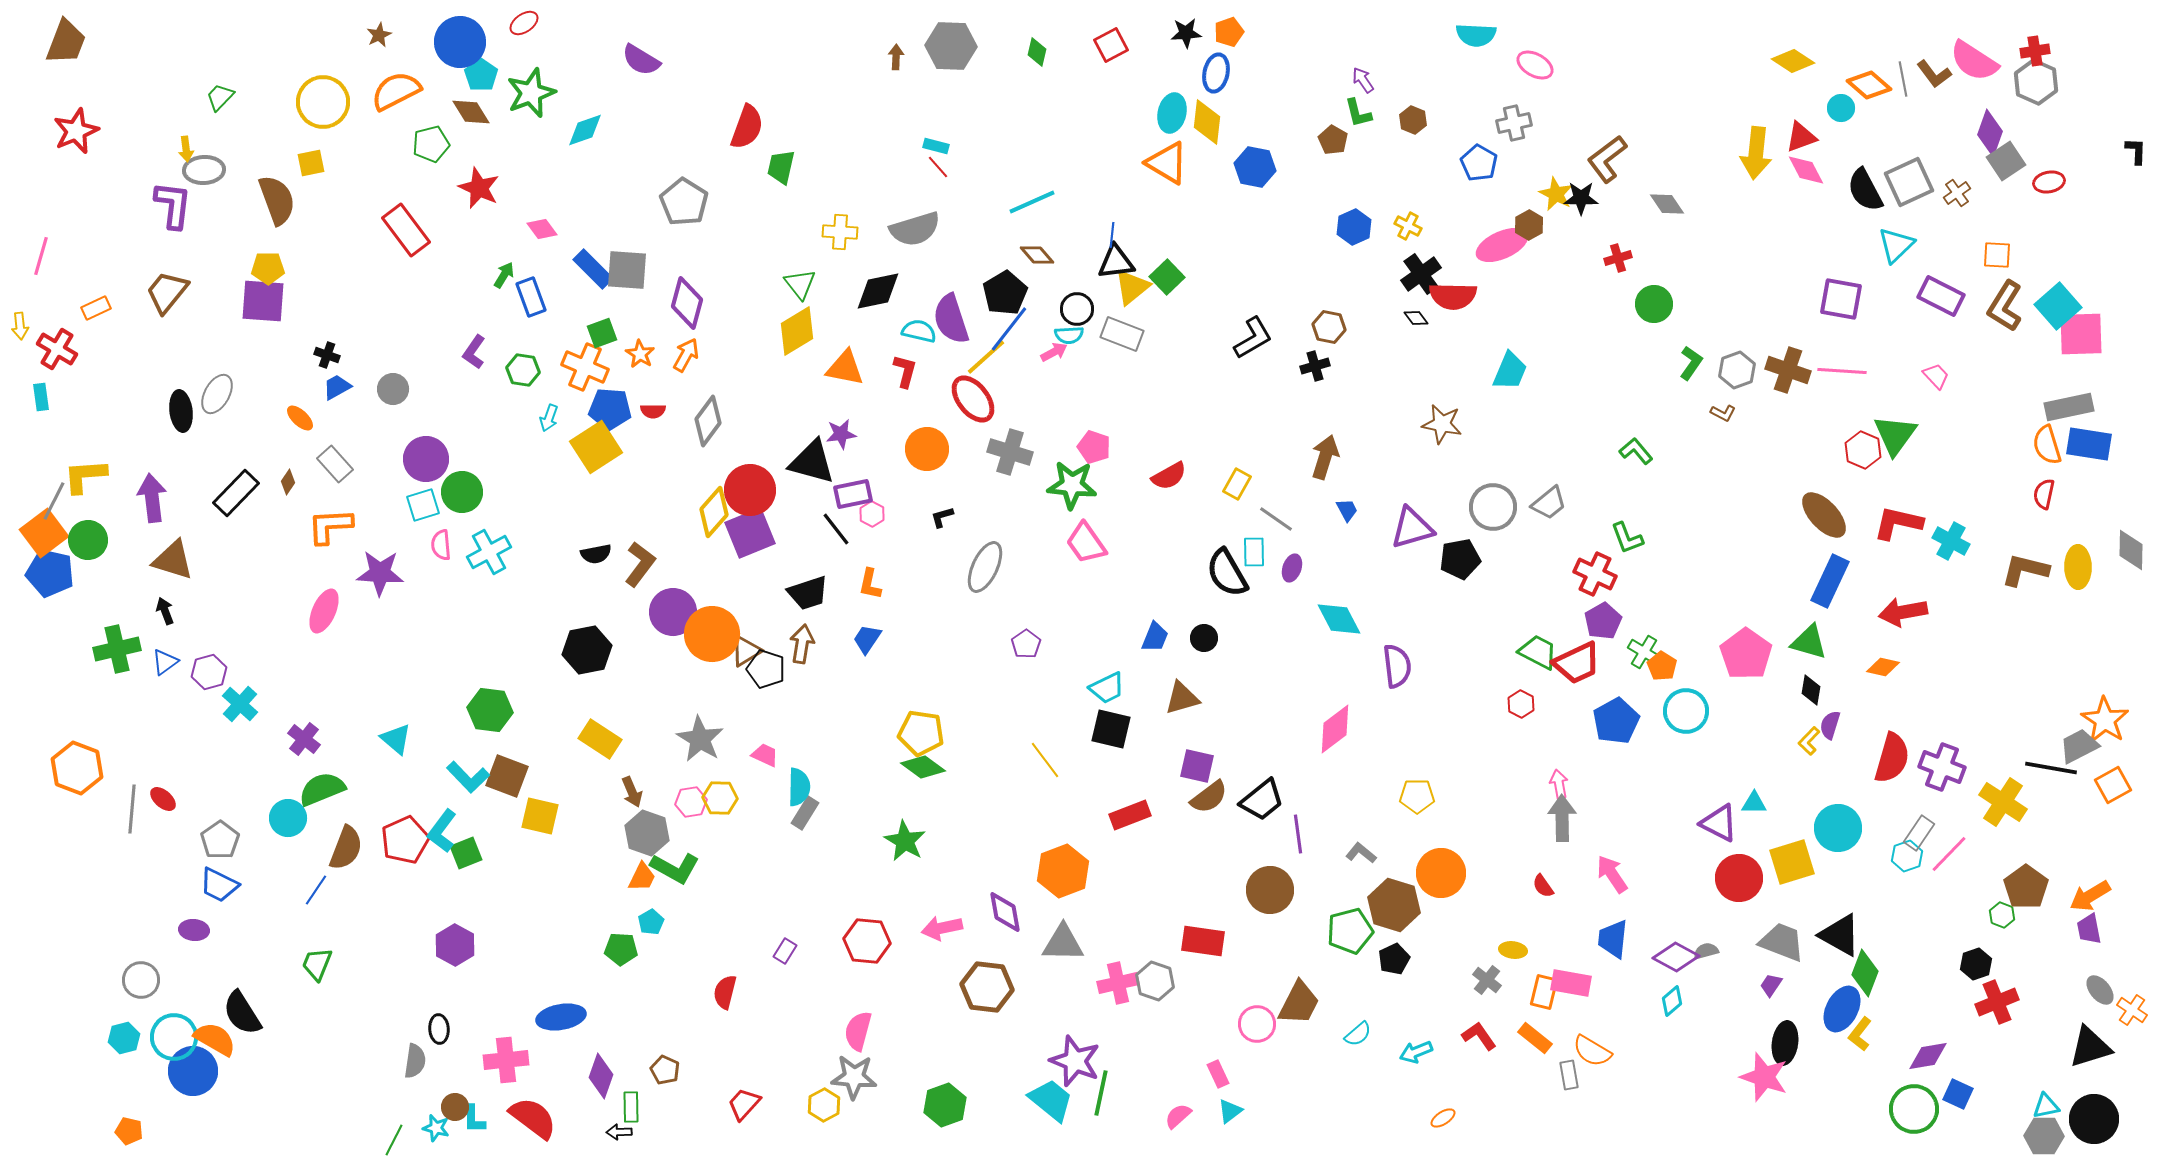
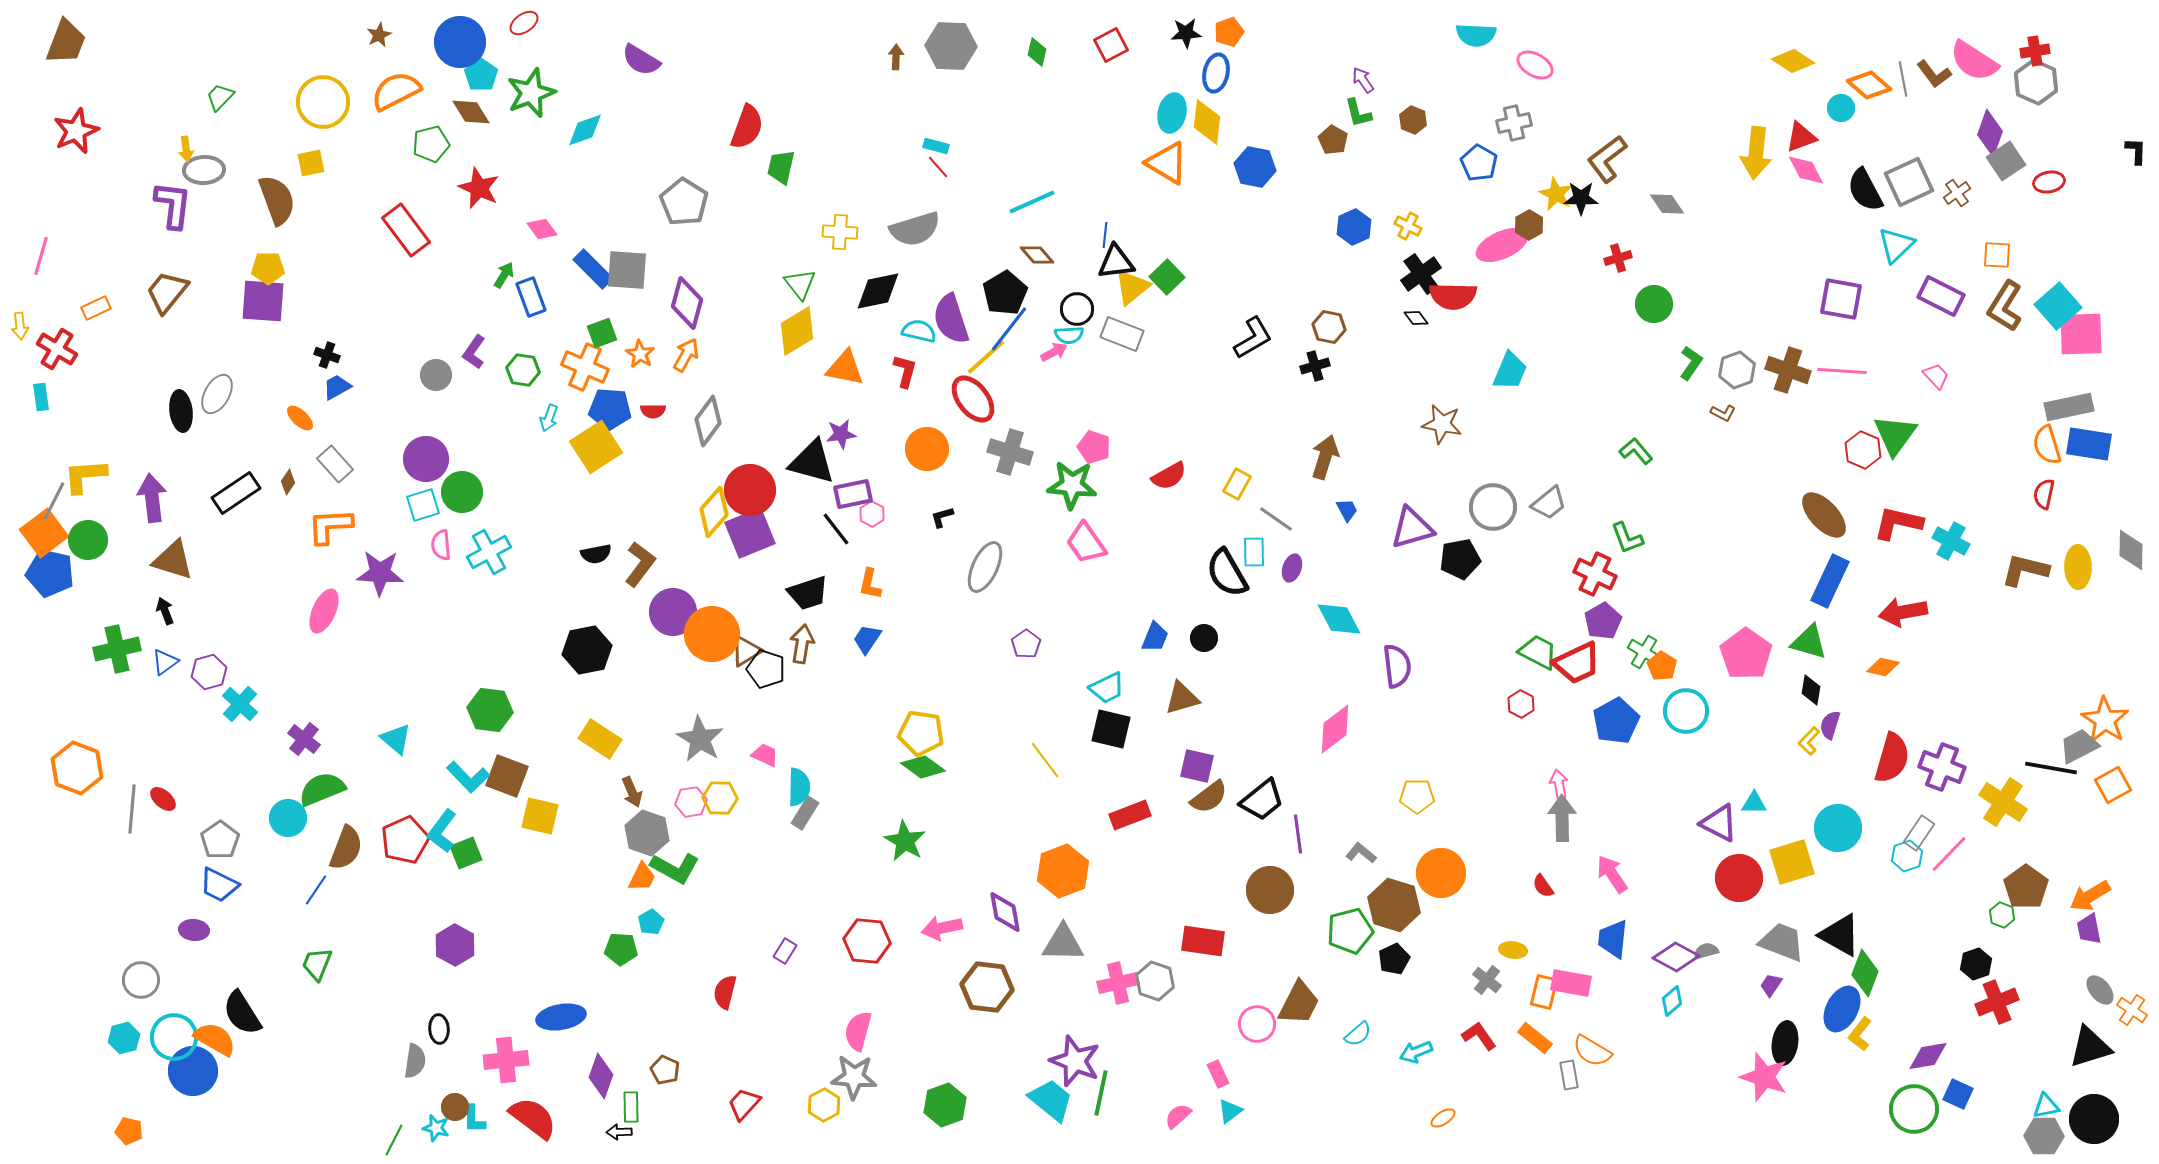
blue line at (1112, 235): moved 7 px left
gray circle at (393, 389): moved 43 px right, 14 px up
black rectangle at (236, 493): rotated 12 degrees clockwise
